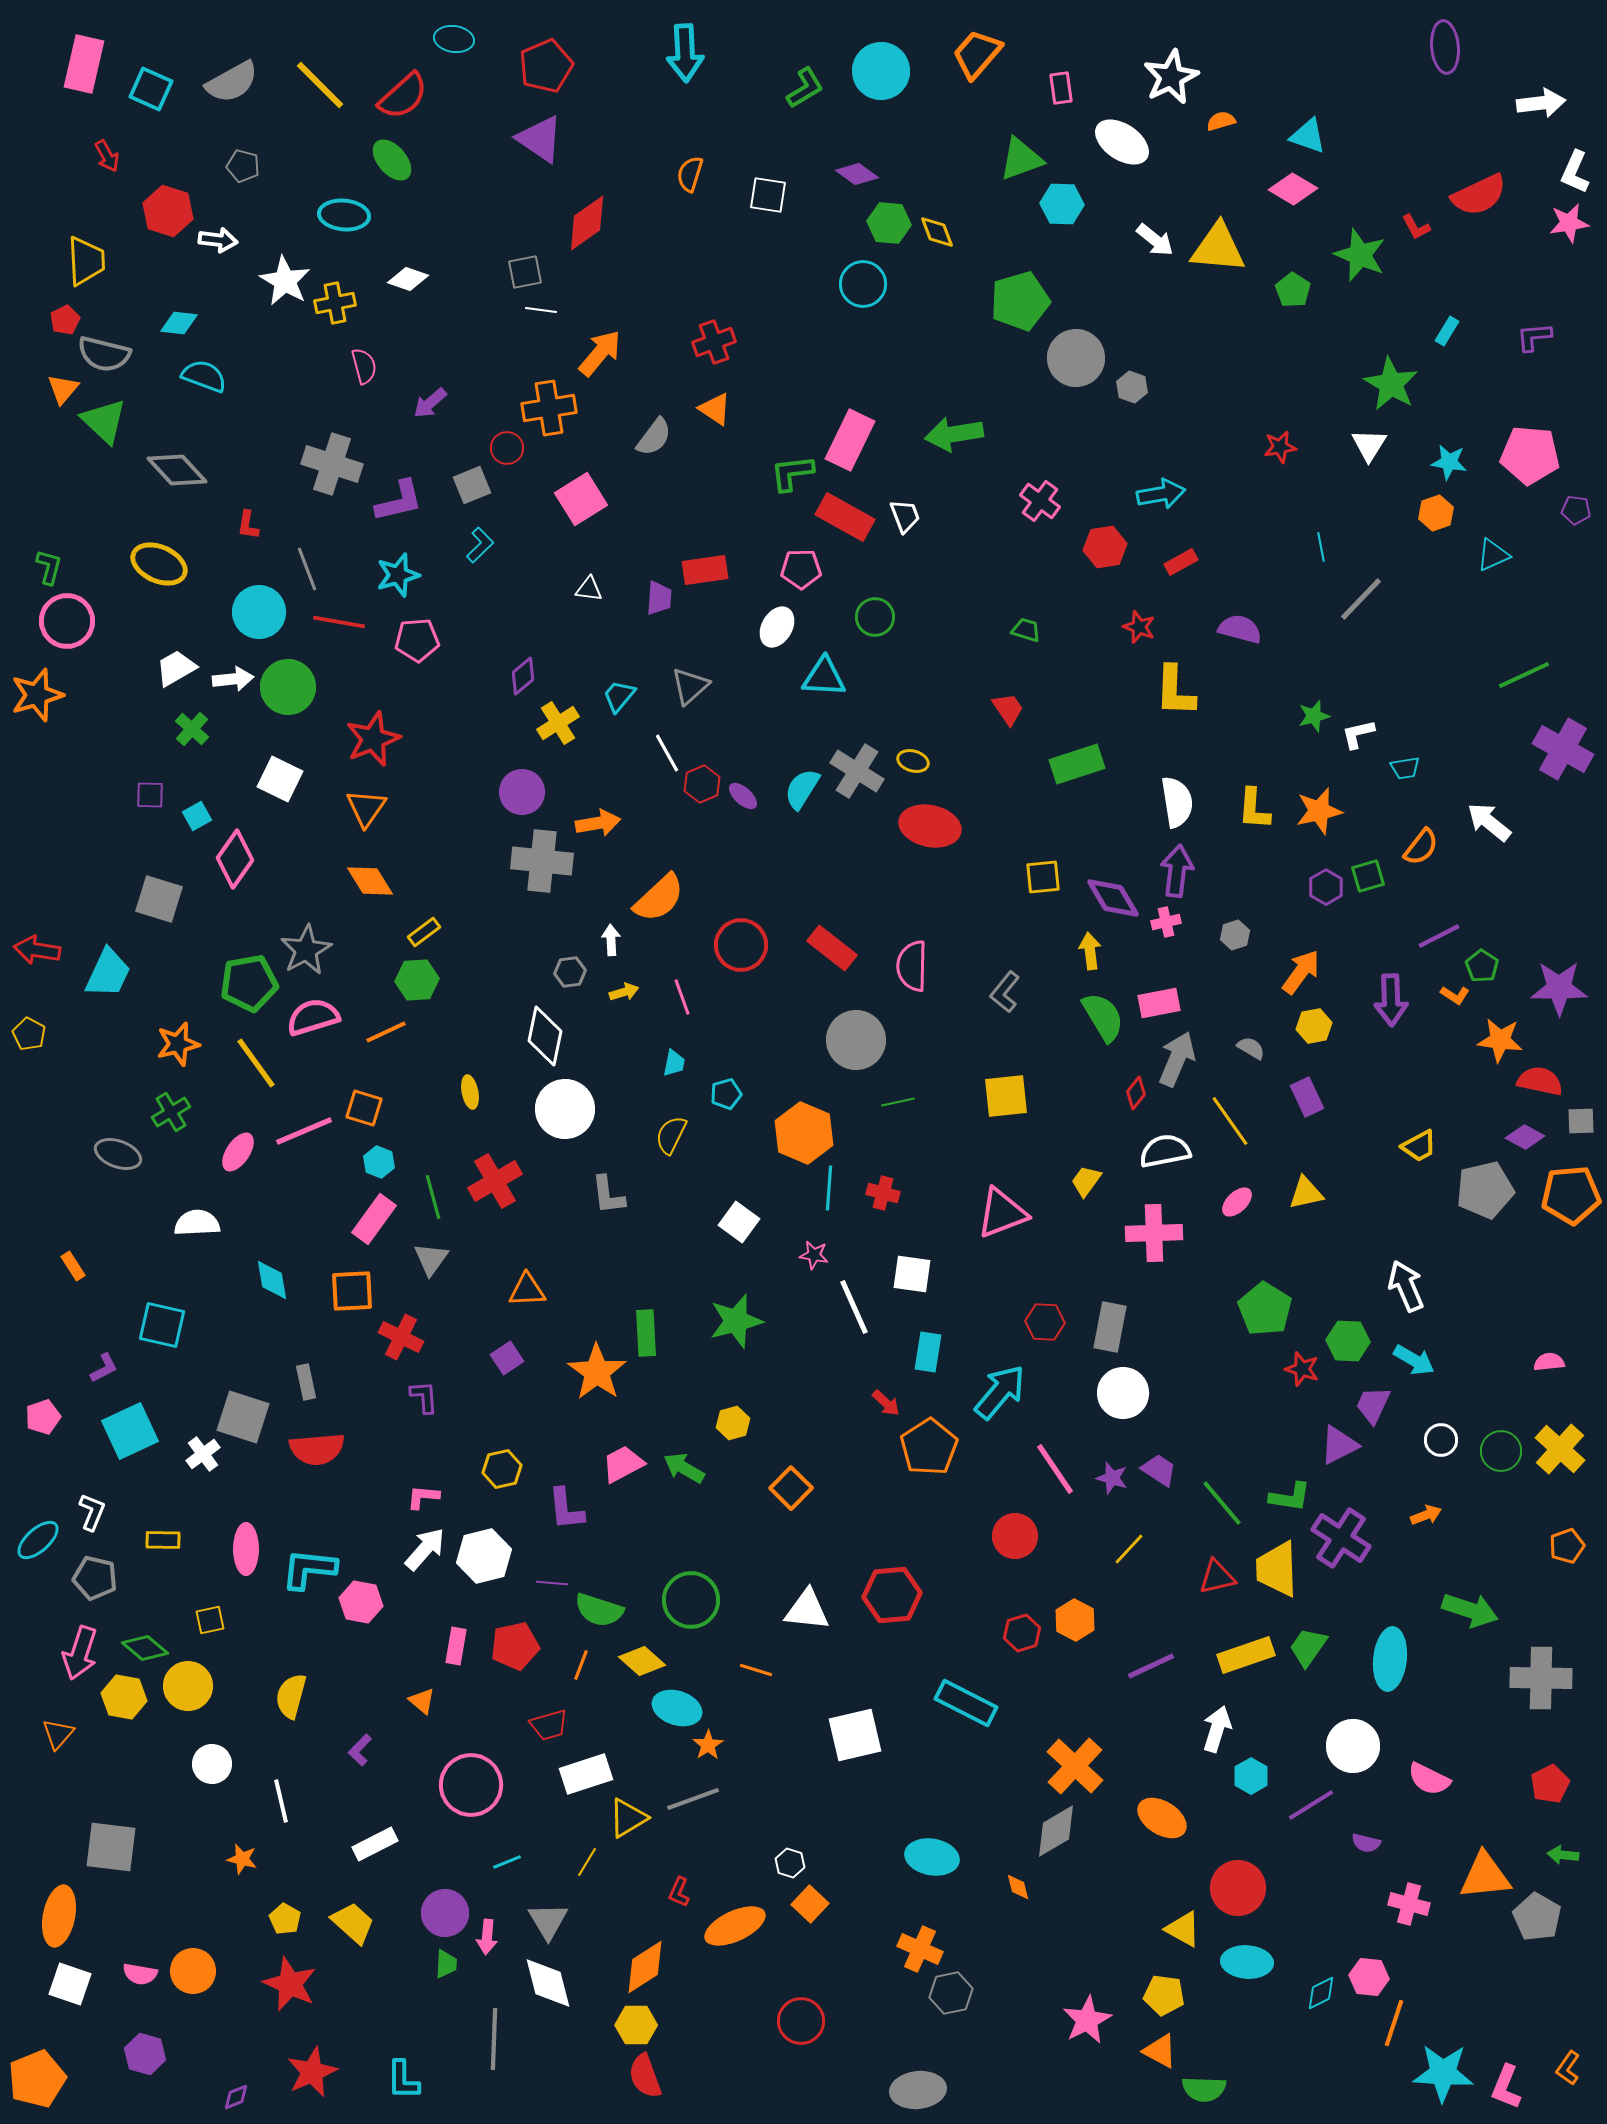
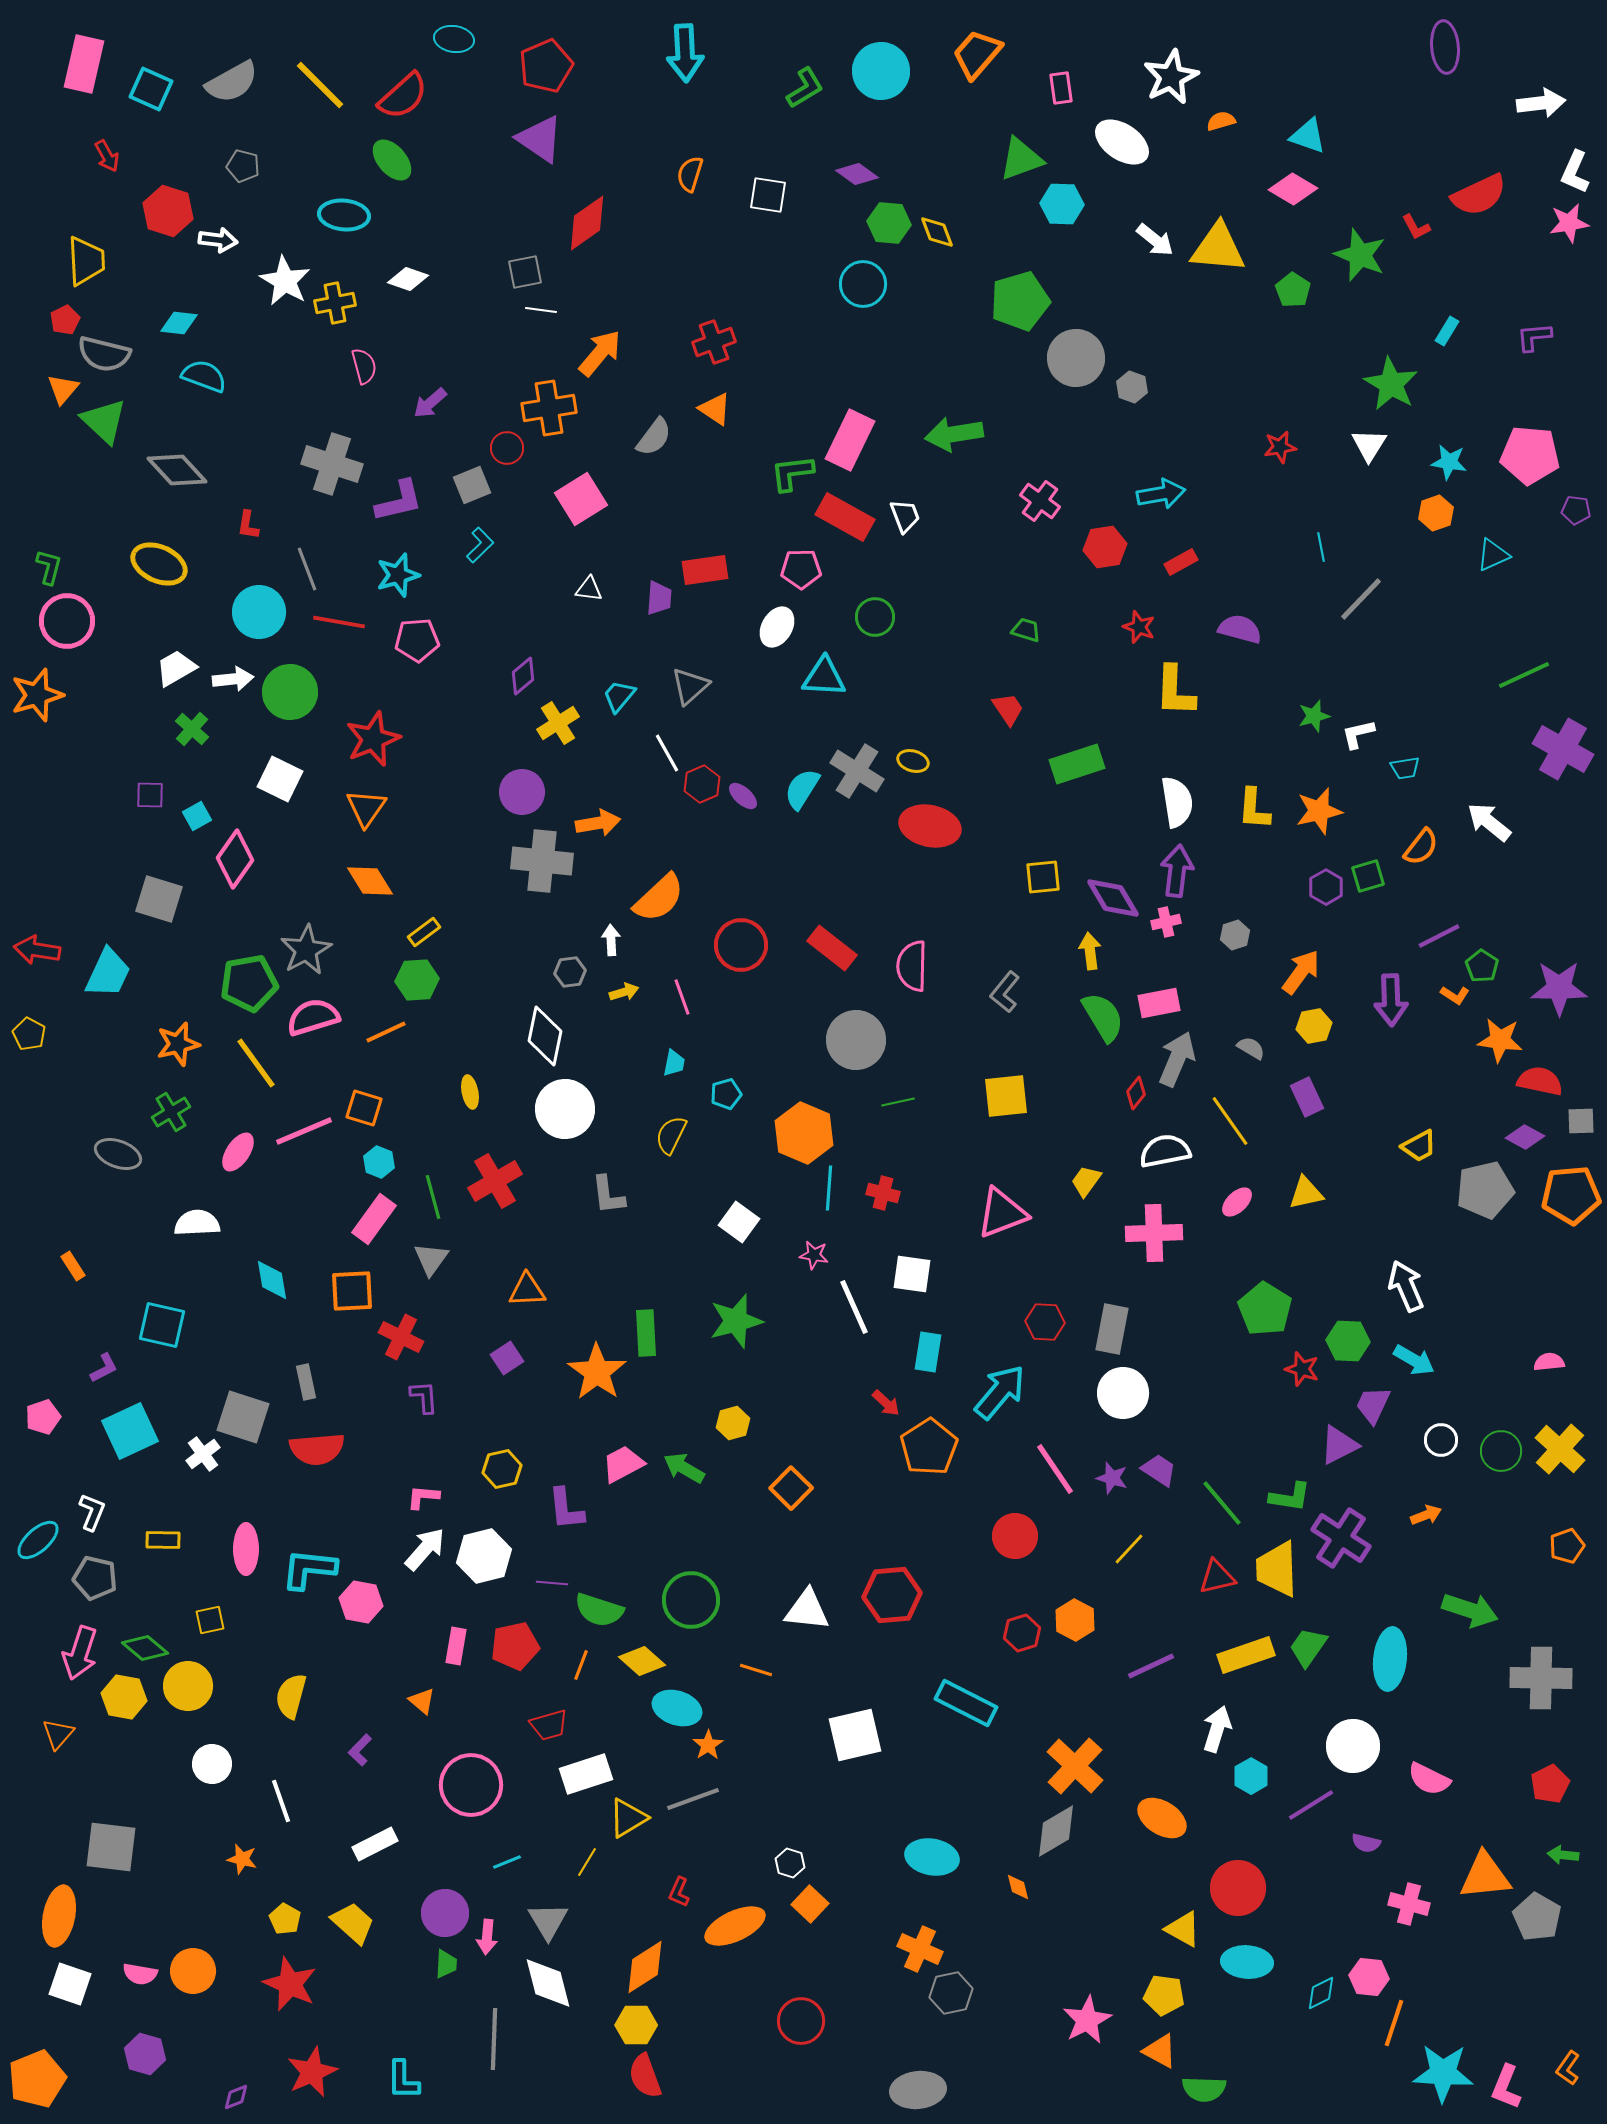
green circle at (288, 687): moved 2 px right, 5 px down
gray rectangle at (1110, 1327): moved 2 px right, 2 px down
white line at (281, 1801): rotated 6 degrees counterclockwise
